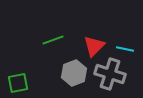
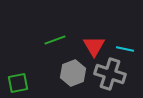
green line: moved 2 px right
red triangle: rotated 15 degrees counterclockwise
gray hexagon: moved 1 px left
